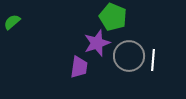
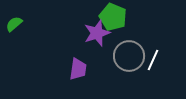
green semicircle: moved 2 px right, 2 px down
purple star: moved 10 px up
white line: rotated 20 degrees clockwise
purple trapezoid: moved 1 px left, 2 px down
